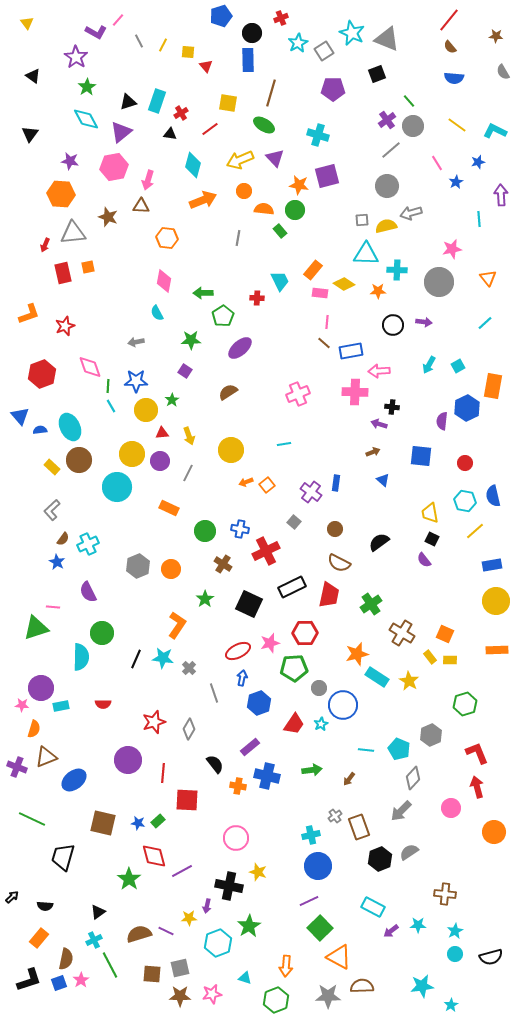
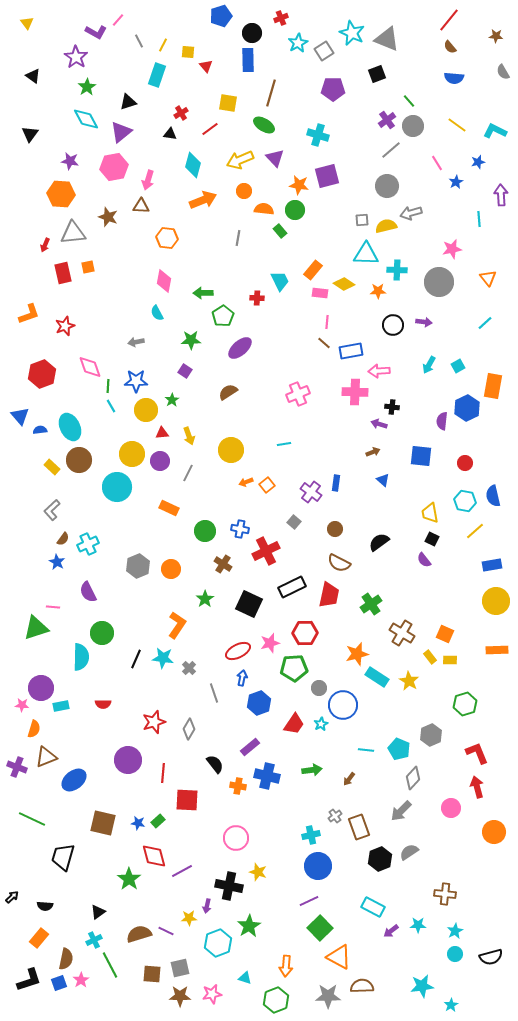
cyan rectangle at (157, 101): moved 26 px up
